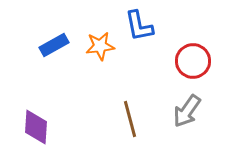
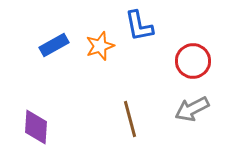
orange star: rotated 12 degrees counterclockwise
gray arrow: moved 5 px right, 2 px up; rotated 28 degrees clockwise
